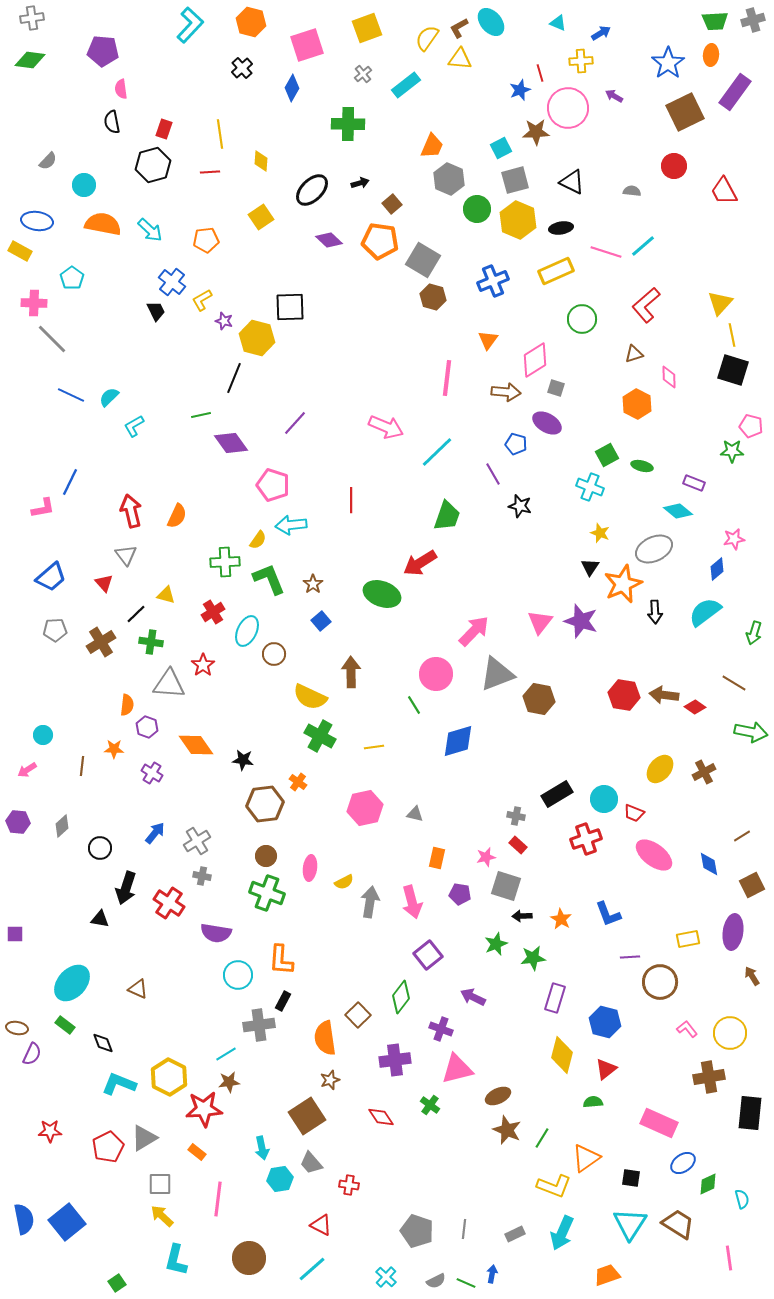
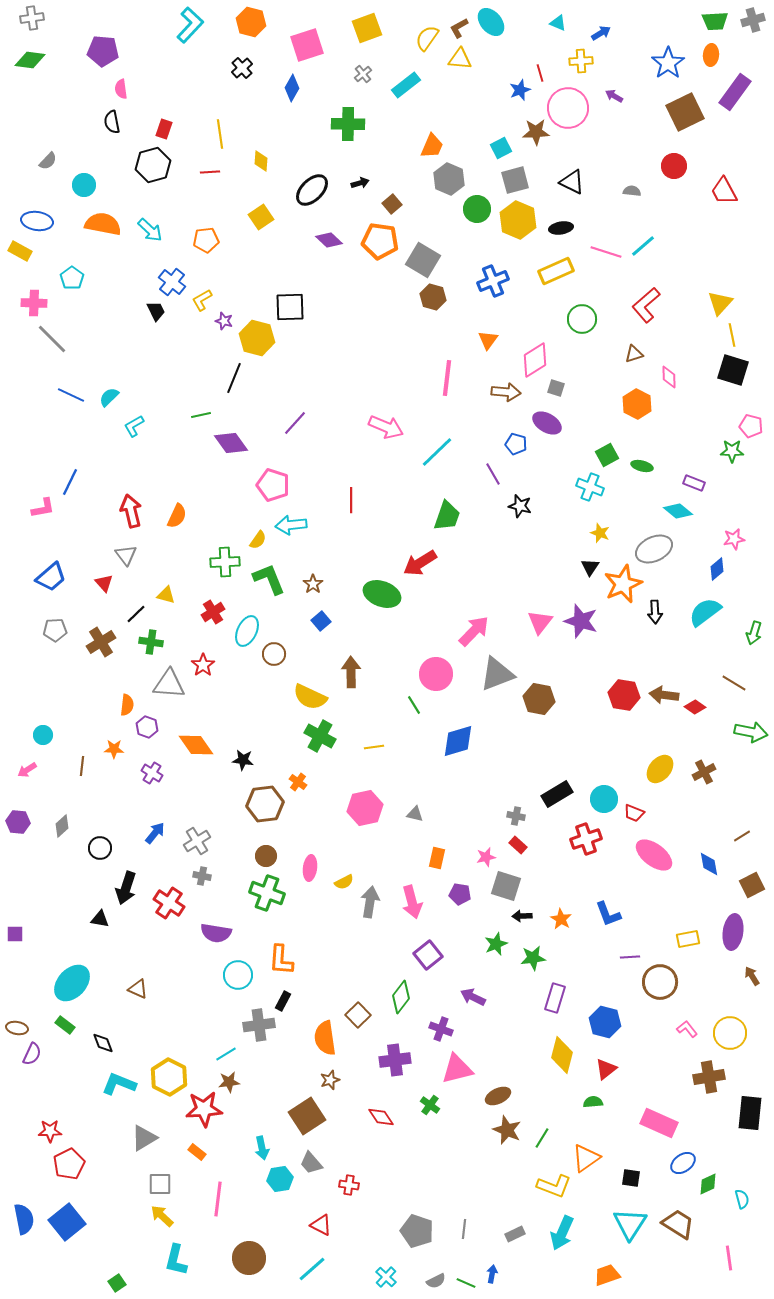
red pentagon at (108, 1147): moved 39 px left, 17 px down
